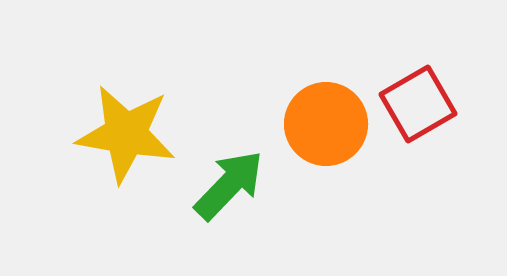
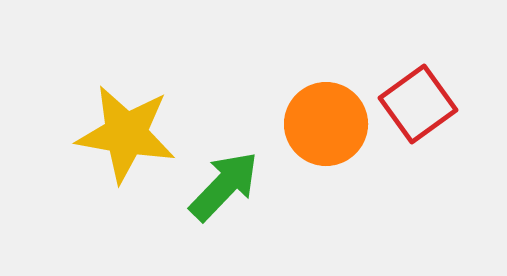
red square: rotated 6 degrees counterclockwise
green arrow: moved 5 px left, 1 px down
